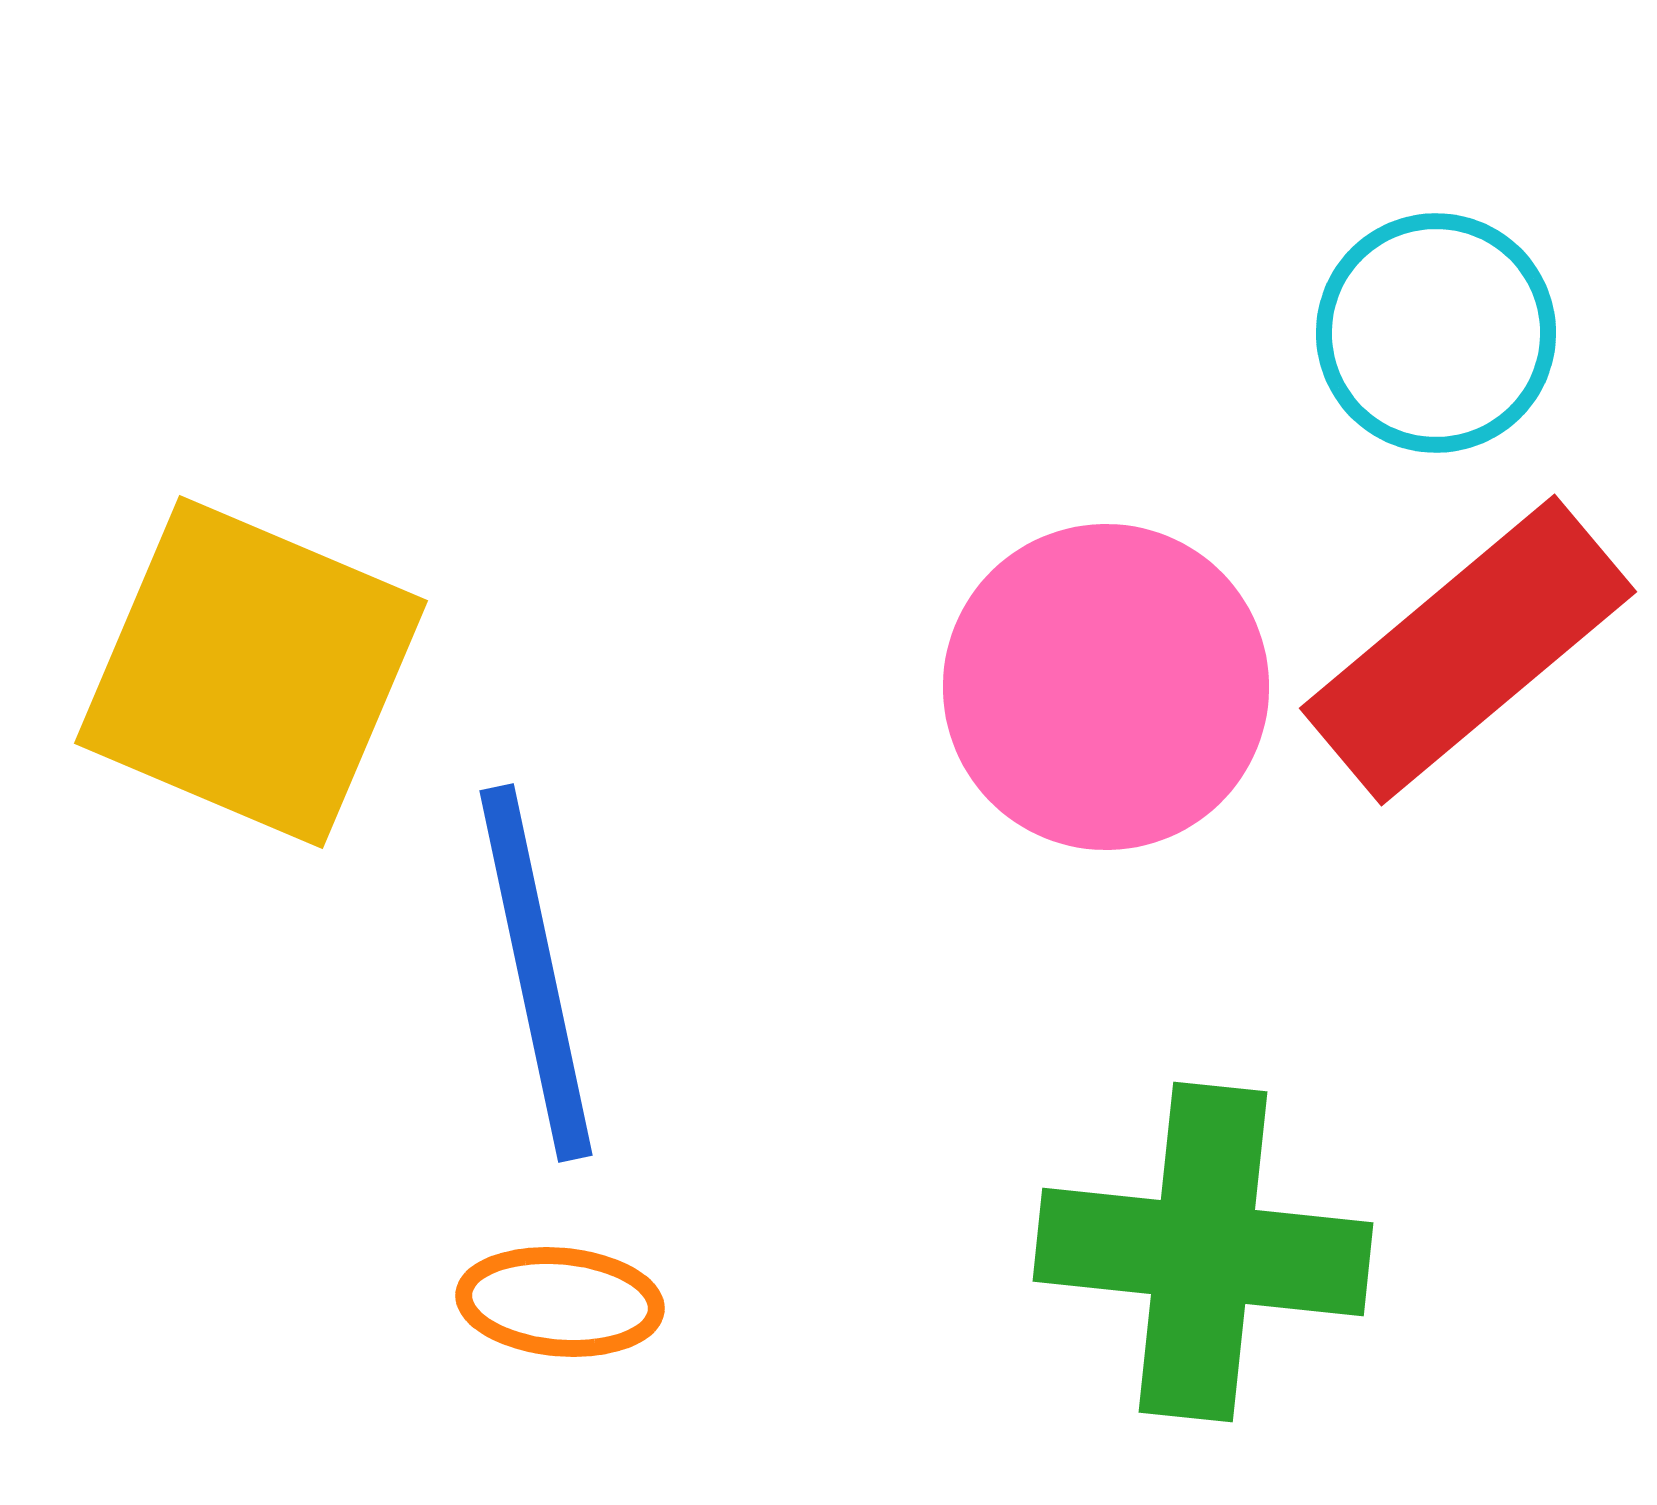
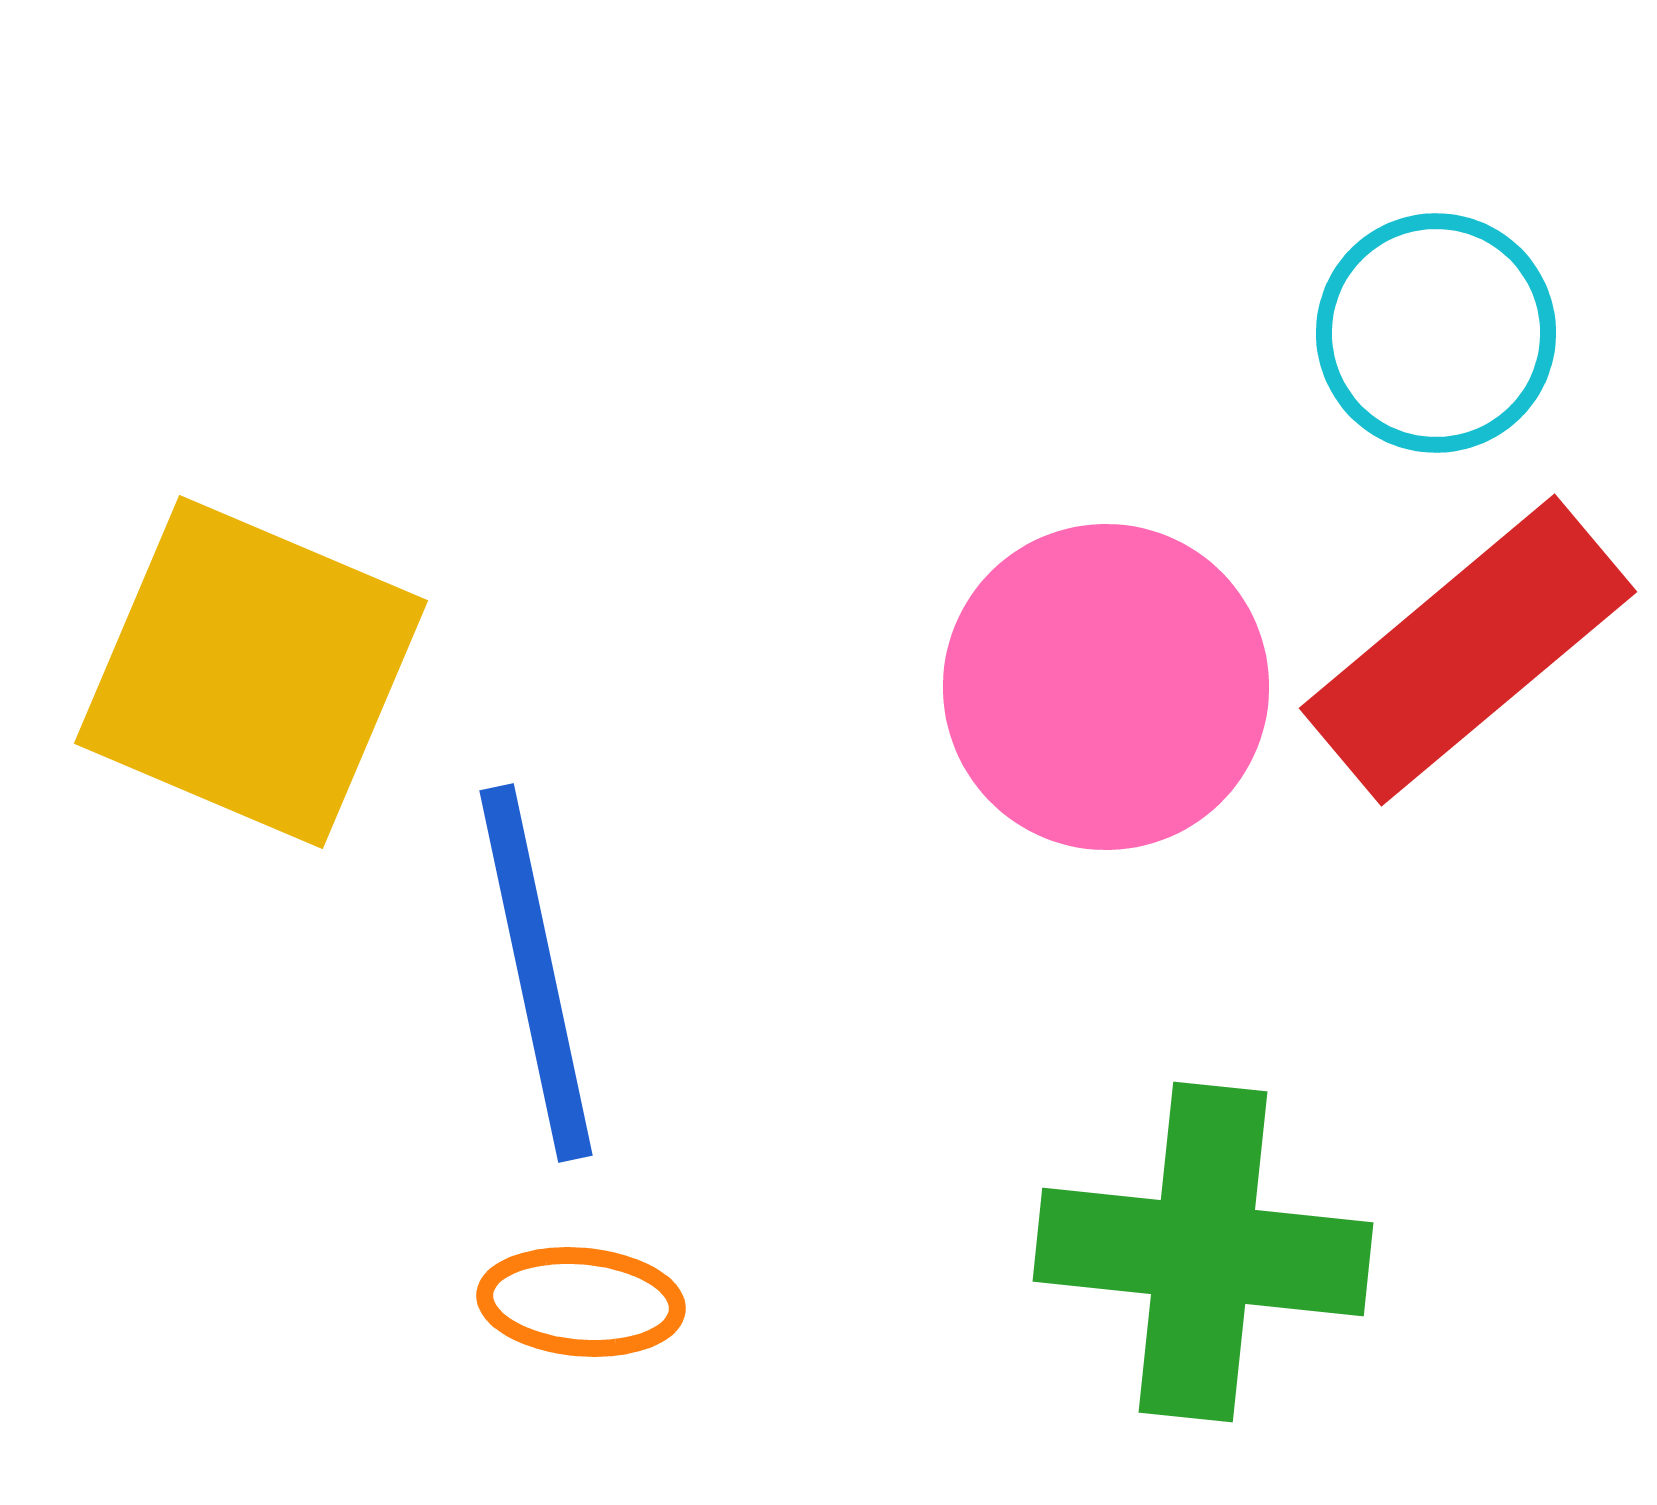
orange ellipse: moved 21 px right
